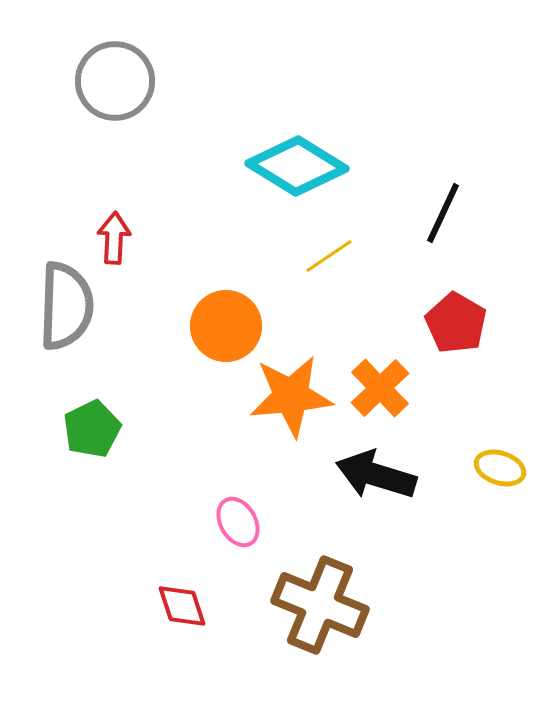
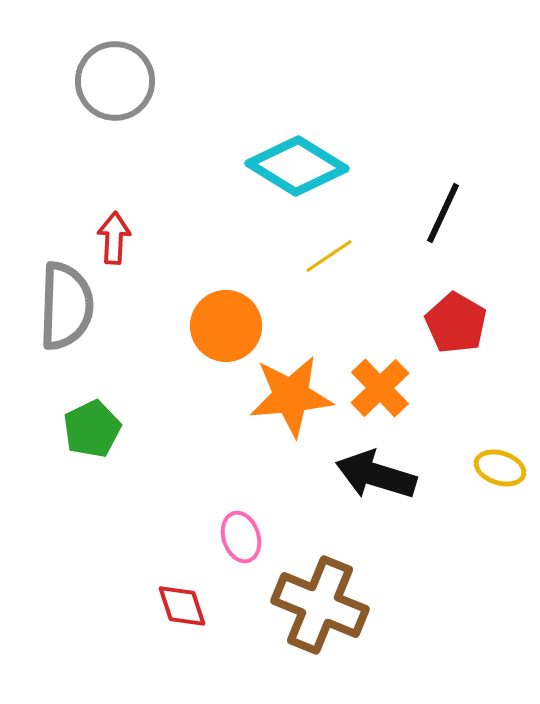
pink ellipse: moved 3 px right, 15 px down; rotated 12 degrees clockwise
